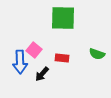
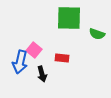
green square: moved 6 px right
green semicircle: moved 20 px up
blue arrow: rotated 15 degrees clockwise
black arrow: rotated 56 degrees counterclockwise
